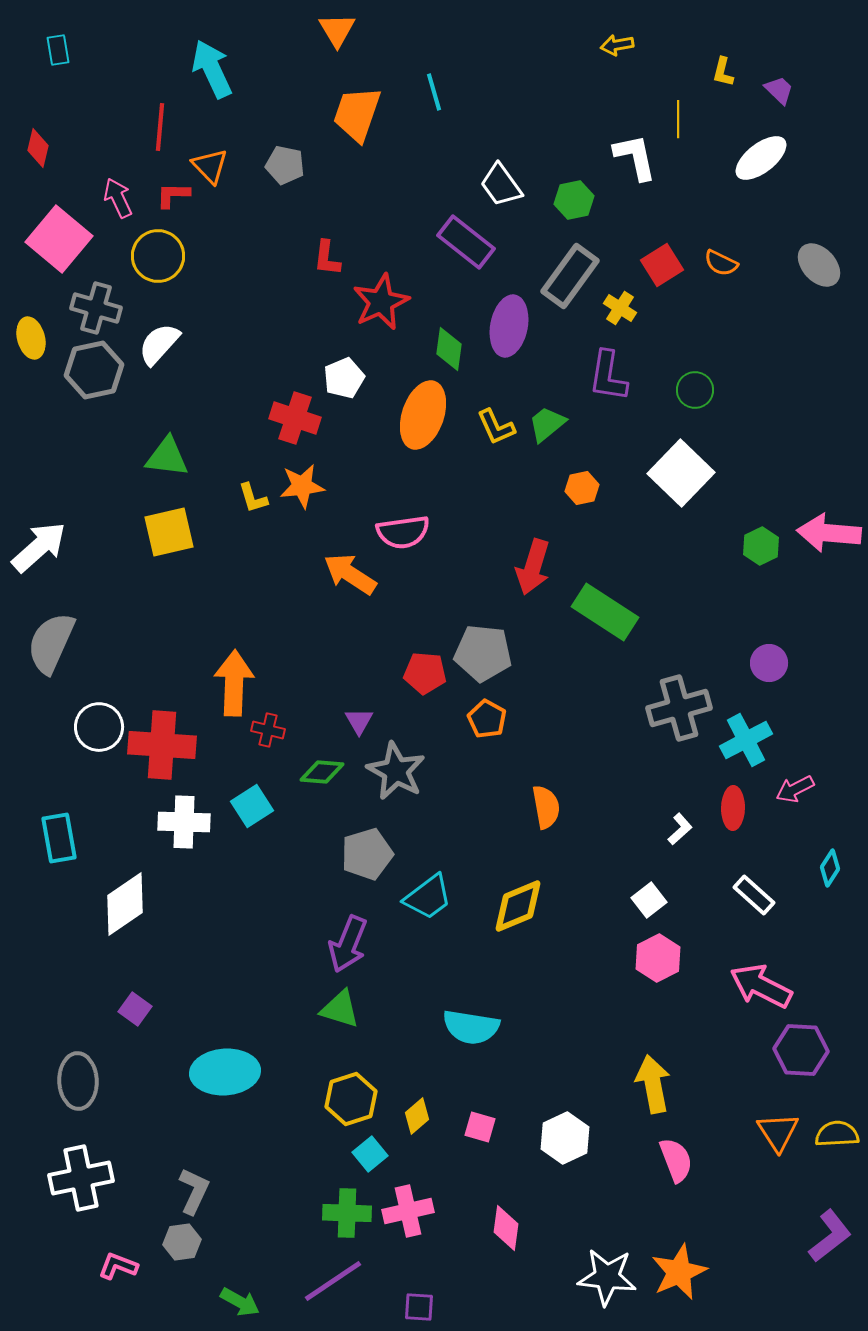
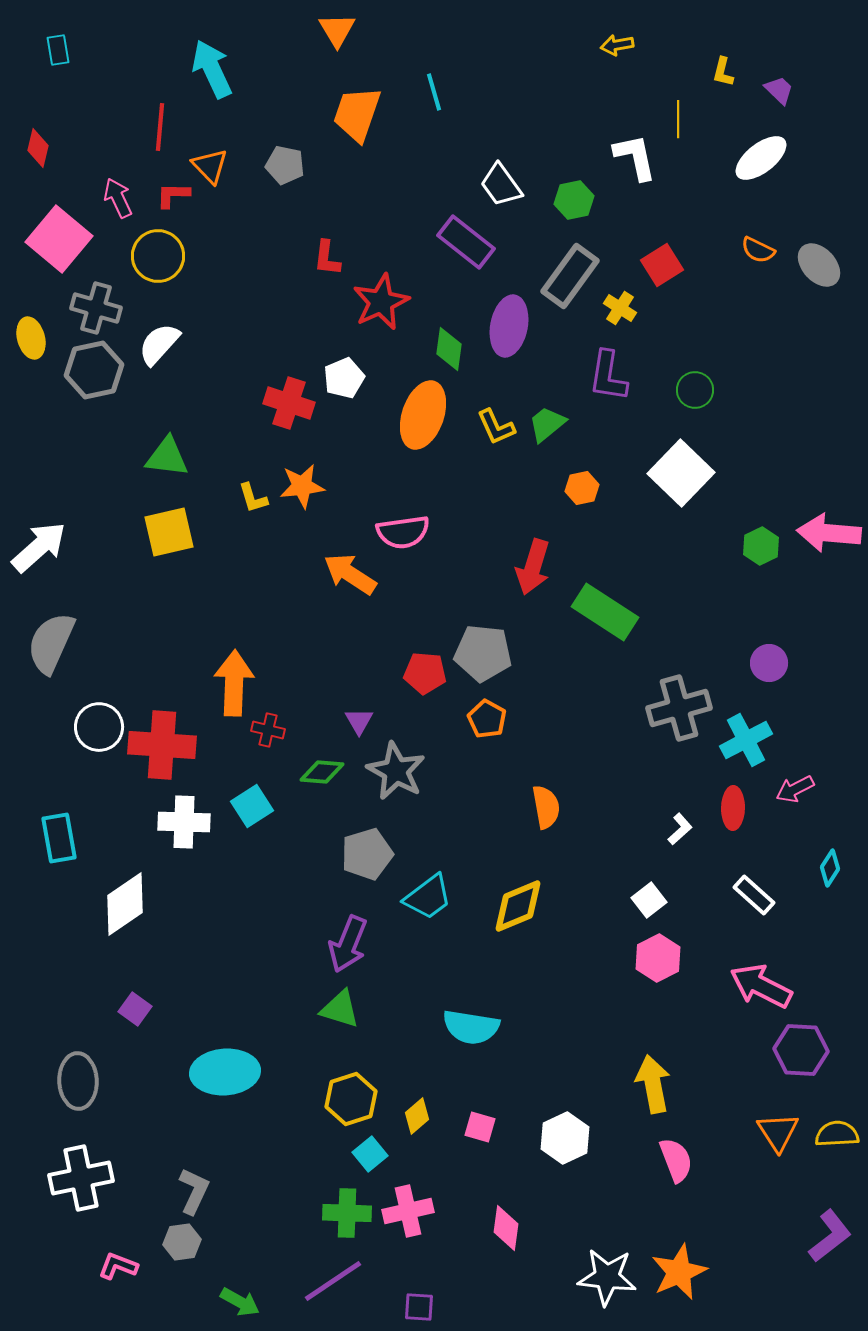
orange semicircle at (721, 263): moved 37 px right, 13 px up
red cross at (295, 418): moved 6 px left, 15 px up
